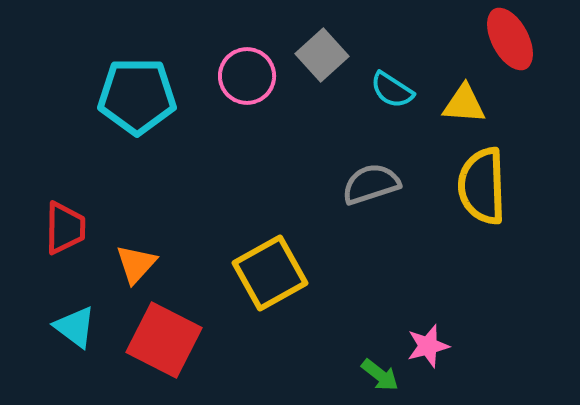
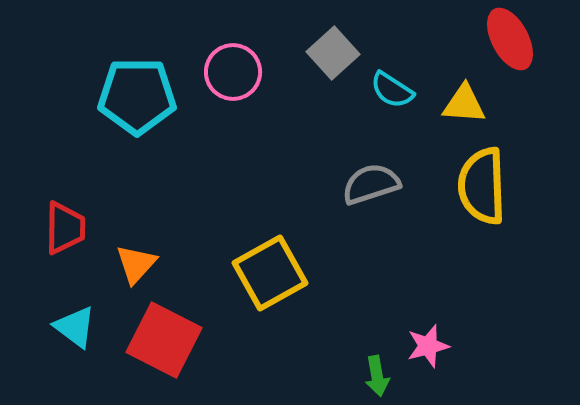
gray square: moved 11 px right, 2 px up
pink circle: moved 14 px left, 4 px up
green arrow: moved 3 px left, 1 px down; rotated 42 degrees clockwise
